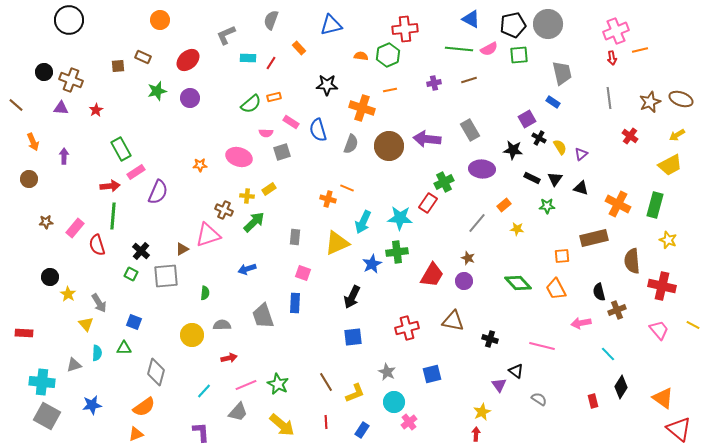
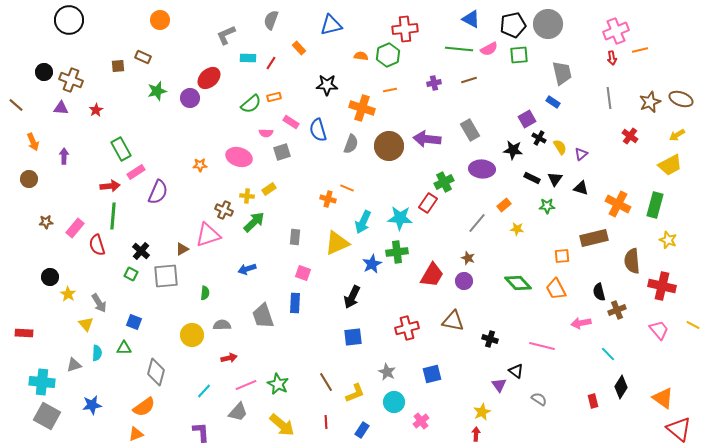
red ellipse at (188, 60): moved 21 px right, 18 px down
pink cross at (409, 422): moved 12 px right, 1 px up
